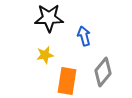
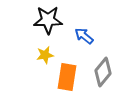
black star: moved 1 px left, 2 px down
blue arrow: rotated 36 degrees counterclockwise
orange rectangle: moved 4 px up
